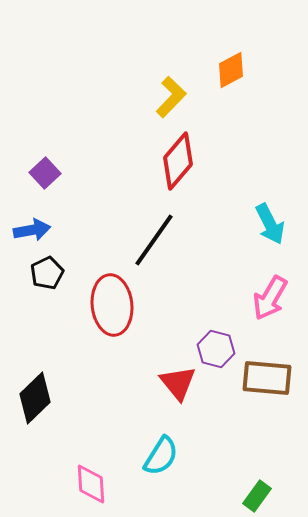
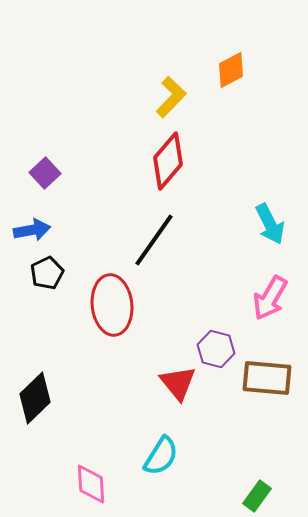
red diamond: moved 10 px left
